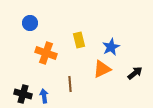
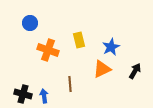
orange cross: moved 2 px right, 3 px up
black arrow: moved 2 px up; rotated 21 degrees counterclockwise
